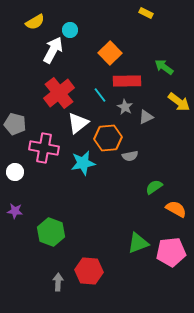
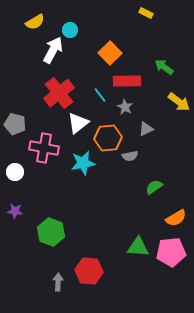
gray triangle: moved 12 px down
orange semicircle: moved 9 px down; rotated 120 degrees clockwise
green triangle: moved 4 px down; rotated 25 degrees clockwise
